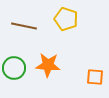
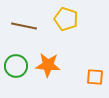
green circle: moved 2 px right, 2 px up
